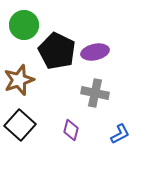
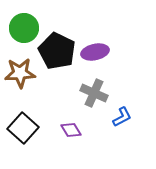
green circle: moved 3 px down
brown star: moved 1 px right, 7 px up; rotated 16 degrees clockwise
gray cross: moved 1 px left; rotated 12 degrees clockwise
black square: moved 3 px right, 3 px down
purple diamond: rotated 45 degrees counterclockwise
blue L-shape: moved 2 px right, 17 px up
